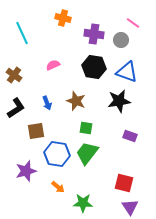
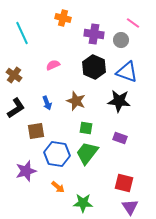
black hexagon: rotated 15 degrees clockwise
black star: rotated 15 degrees clockwise
purple rectangle: moved 10 px left, 2 px down
